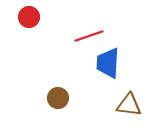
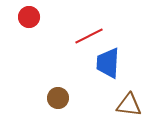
red line: rotated 8 degrees counterclockwise
